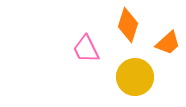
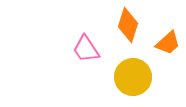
pink trapezoid: rotated 8 degrees counterclockwise
yellow circle: moved 2 px left
